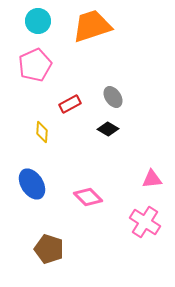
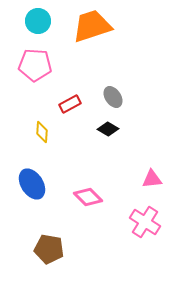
pink pentagon: rotated 28 degrees clockwise
brown pentagon: rotated 8 degrees counterclockwise
